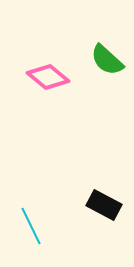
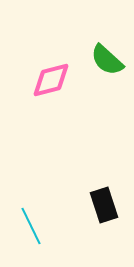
pink diamond: moved 3 px right, 3 px down; rotated 54 degrees counterclockwise
black rectangle: rotated 44 degrees clockwise
